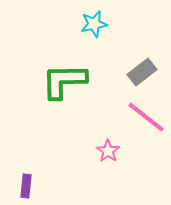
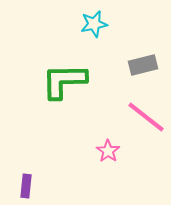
gray rectangle: moved 1 px right, 7 px up; rotated 24 degrees clockwise
